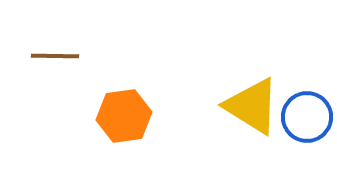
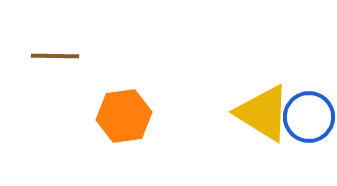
yellow triangle: moved 11 px right, 7 px down
blue circle: moved 2 px right
